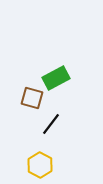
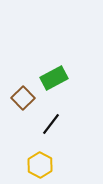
green rectangle: moved 2 px left
brown square: moved 9 px left; rotated 30 degrees clockwise
